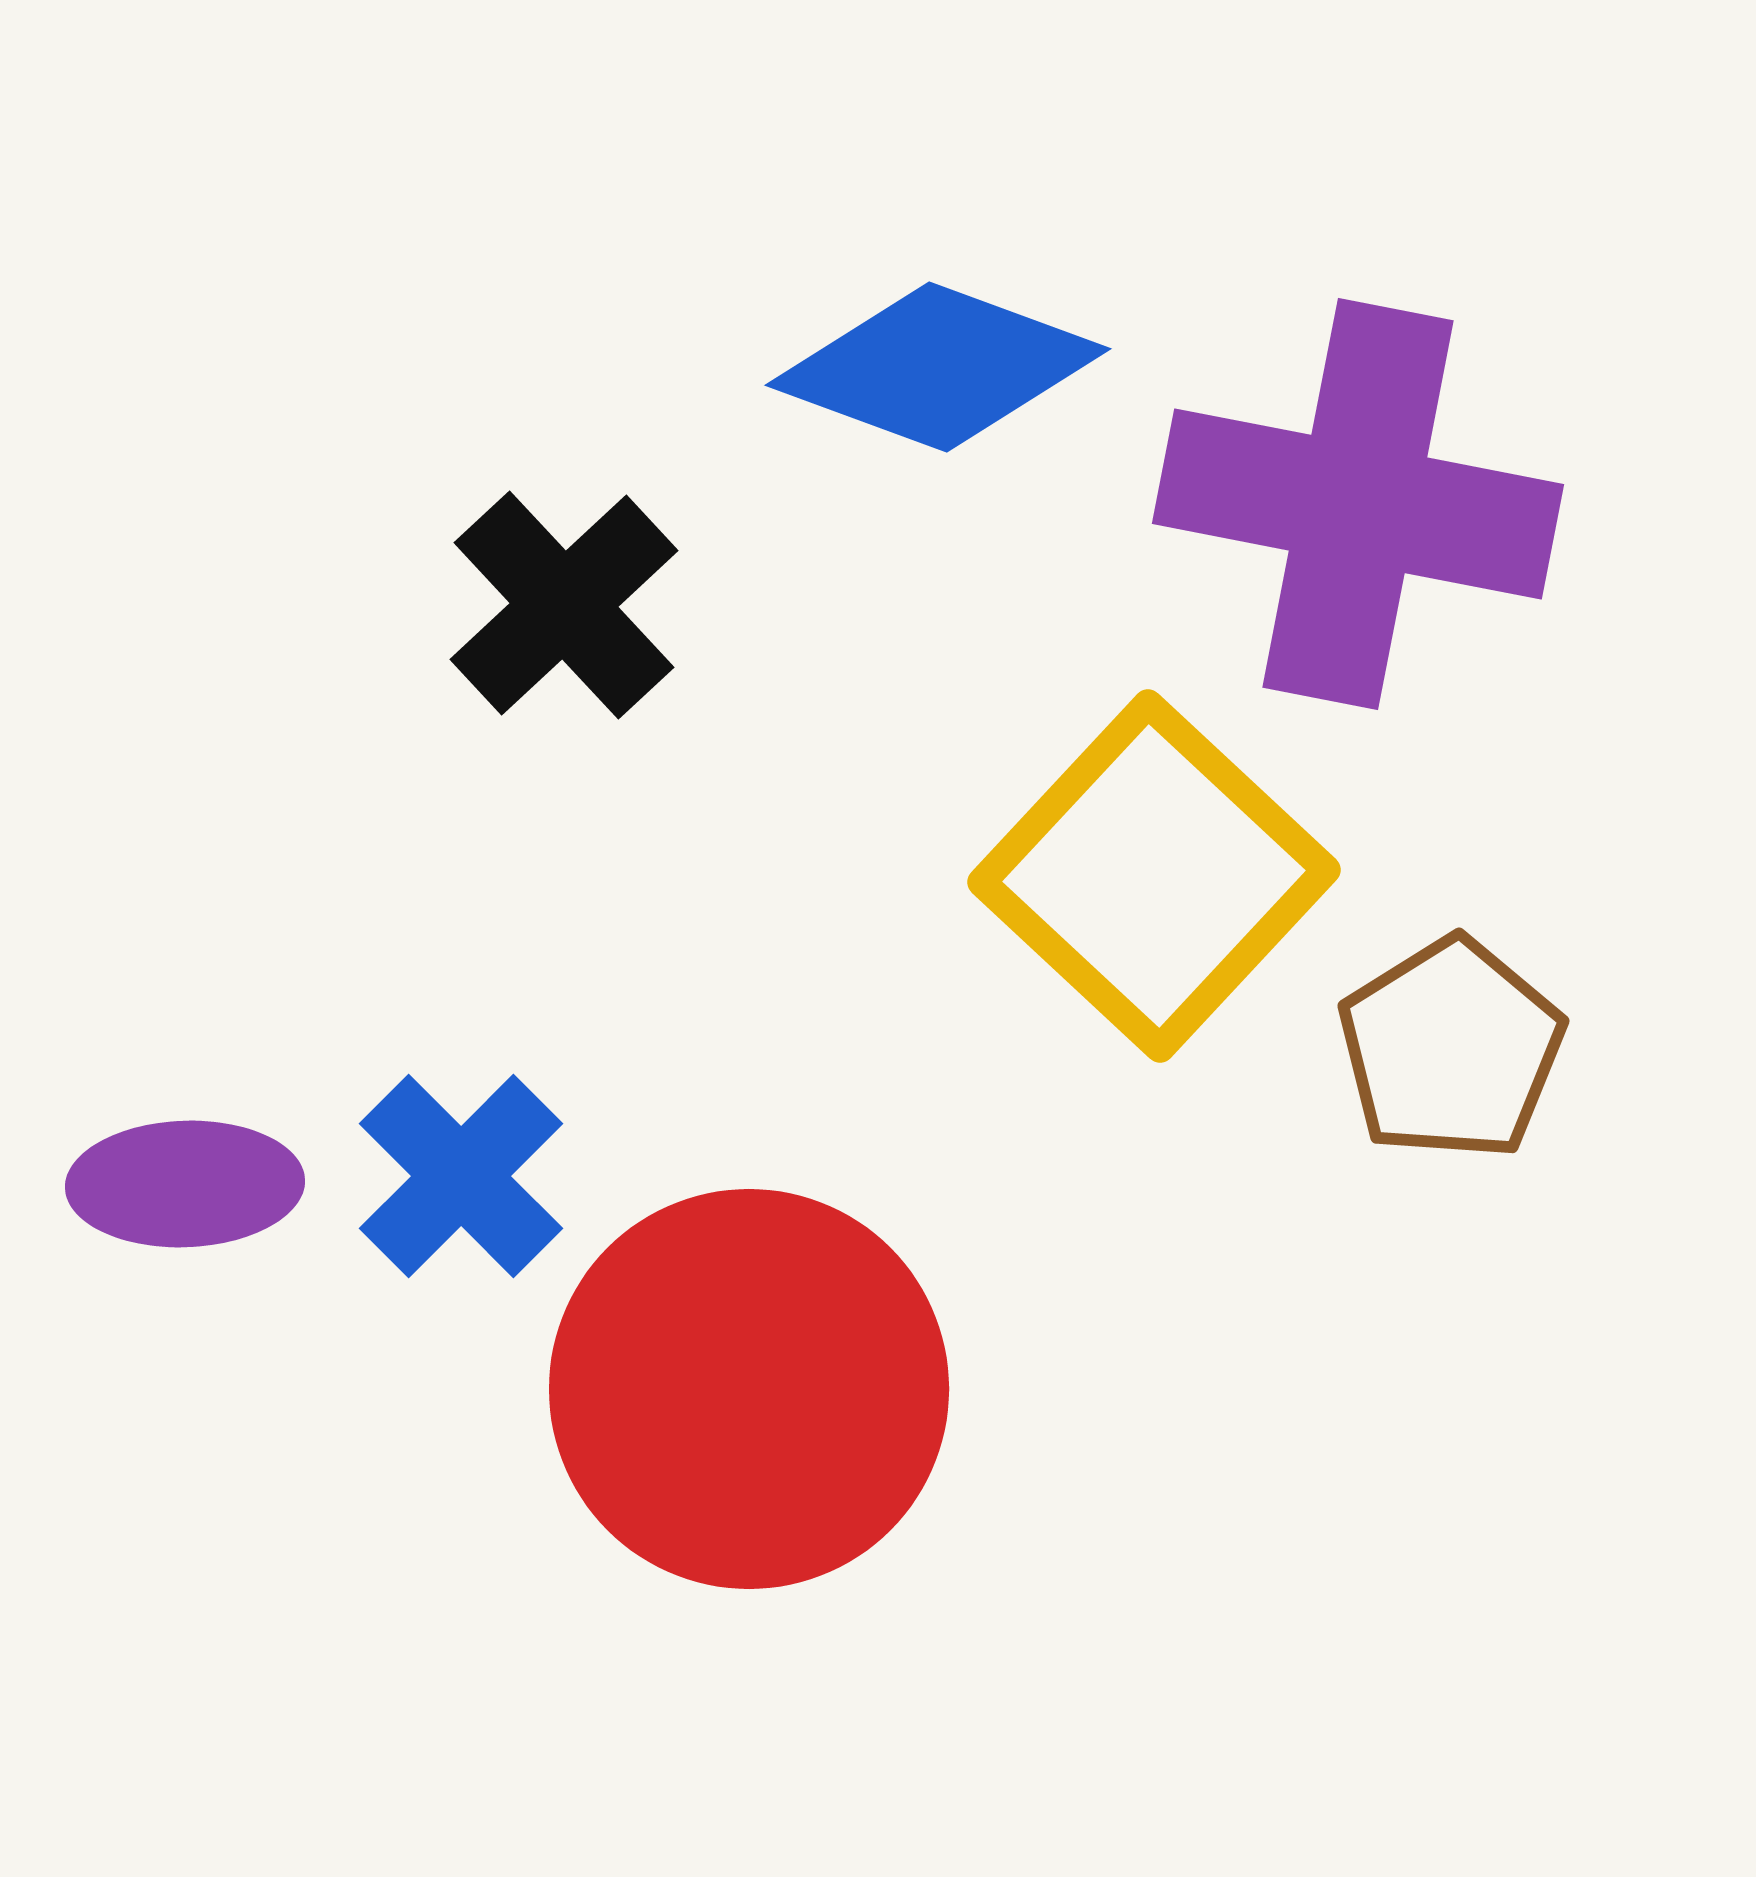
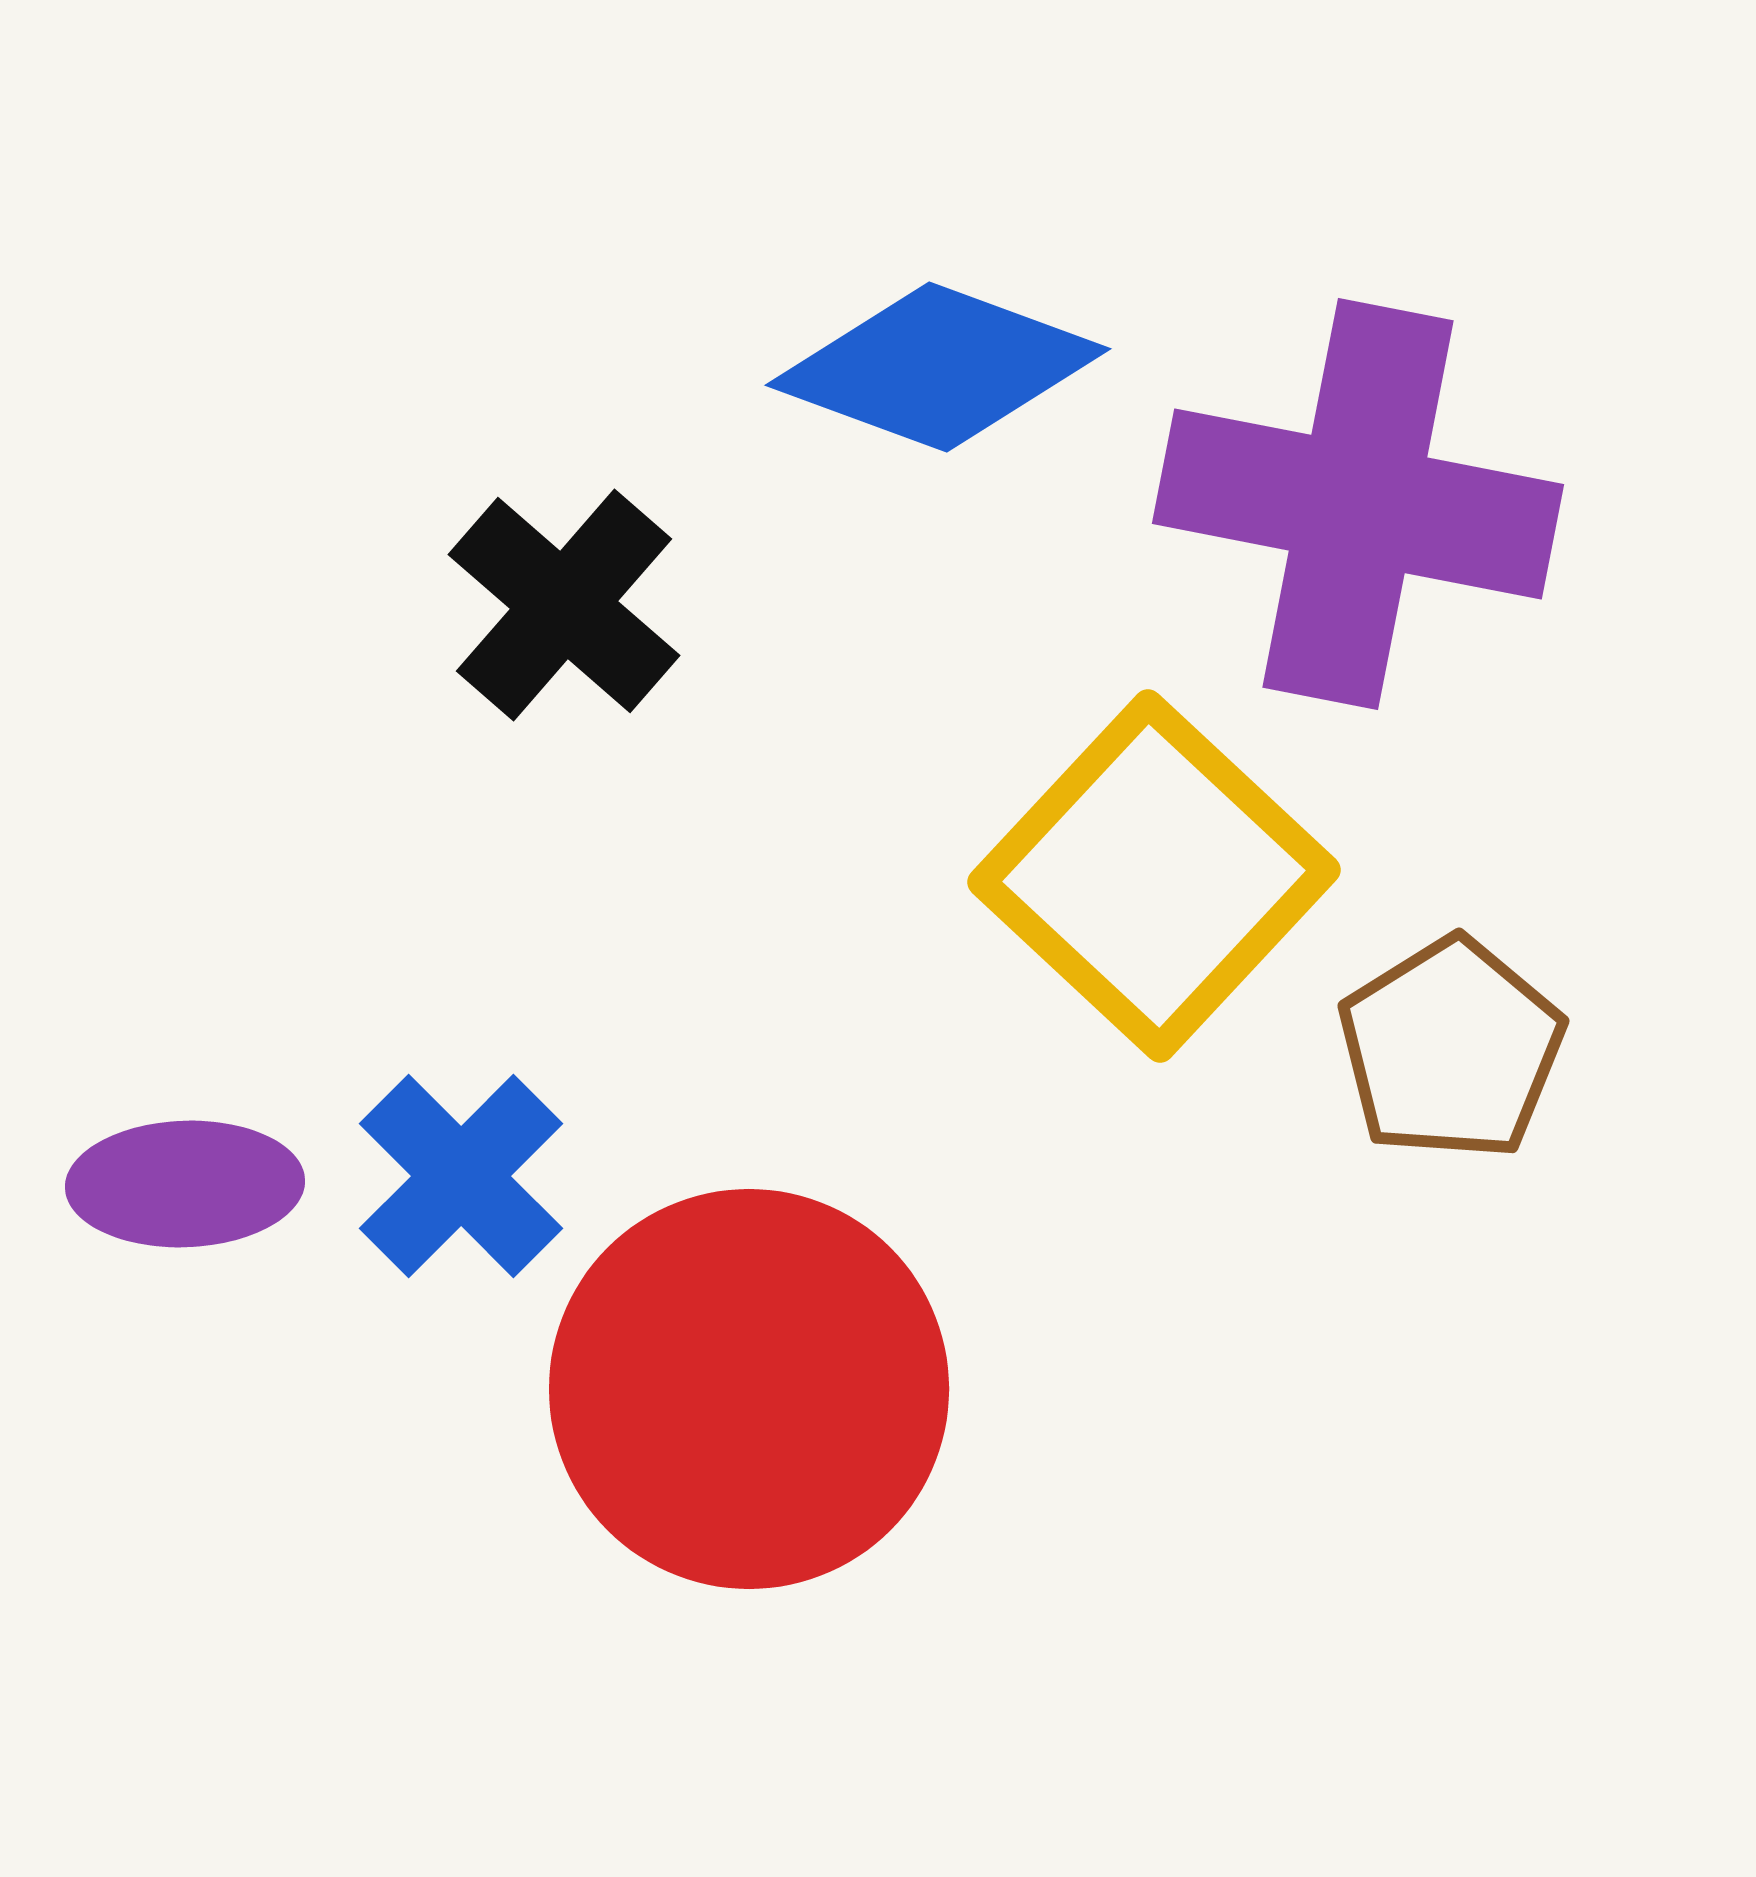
black cross: rotated 6 degrees counterclockwise
